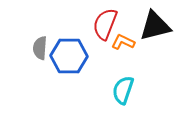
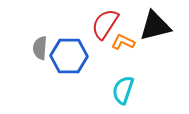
red semicircle: rotated 12 degrees clockwise
